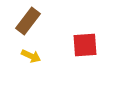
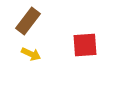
yellow arrow: moved 2 px up
